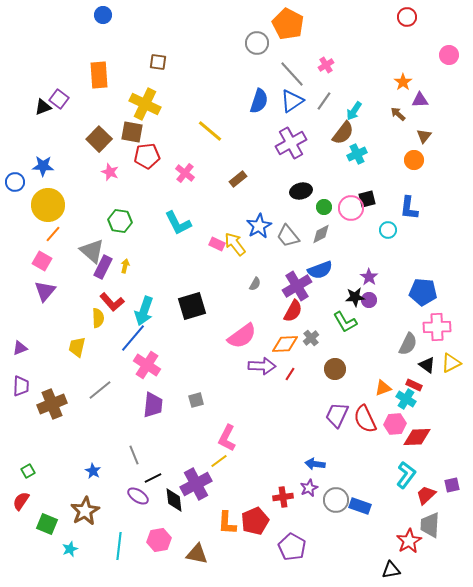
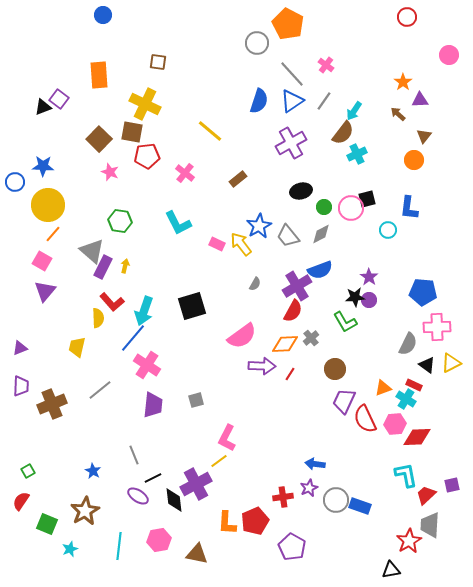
pink cross at (326, 65): rotated 21 degrees counterclockwise
yellow arrow at (235, 244): moved 6 px right
purple trapezoid at (337, 415): moved 7 px right, 14 px up
cyan L-shape at (406, 475): rotated 48 degrees counterclockwise
